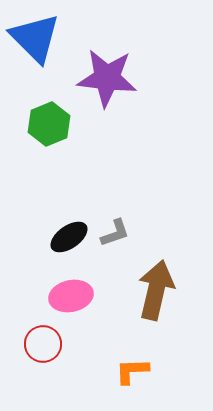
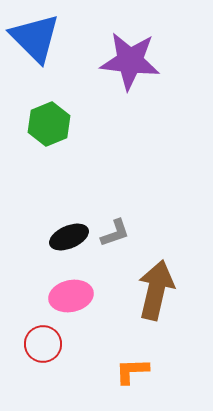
purple star: moved 23 px right, 17 px up
black ellipse: rotated 12 degrees clockwise
